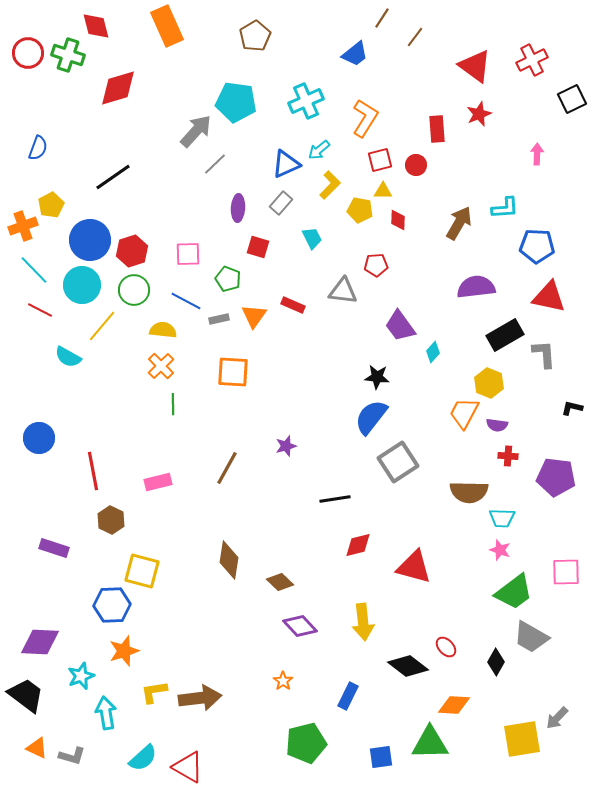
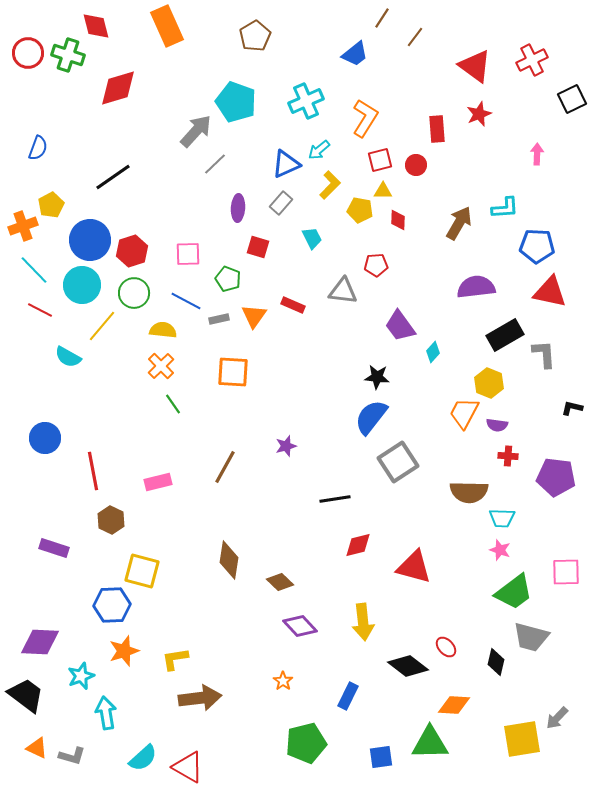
cyan pentagon at (236, 102): rotated 12 degrees clockwise
green circle at (134, 290): moved 3 px down
red triangle at (549, 297): moved 1 px right, 5 px up
green line at (173, 404): rotated 35 degrees counterclockwise
blue circle at (39, 438): moved 6 px right
brown line at (227, 468): moved 2 px left, 1 px up
gray trapezoid at (531, 637): rotated 15 degrees counterclockwise
black diamond at (496, 662): rotated 16 degrees counterclockwise
yellow L-shape at (154, 692): moved 21 px right, 33 px up
